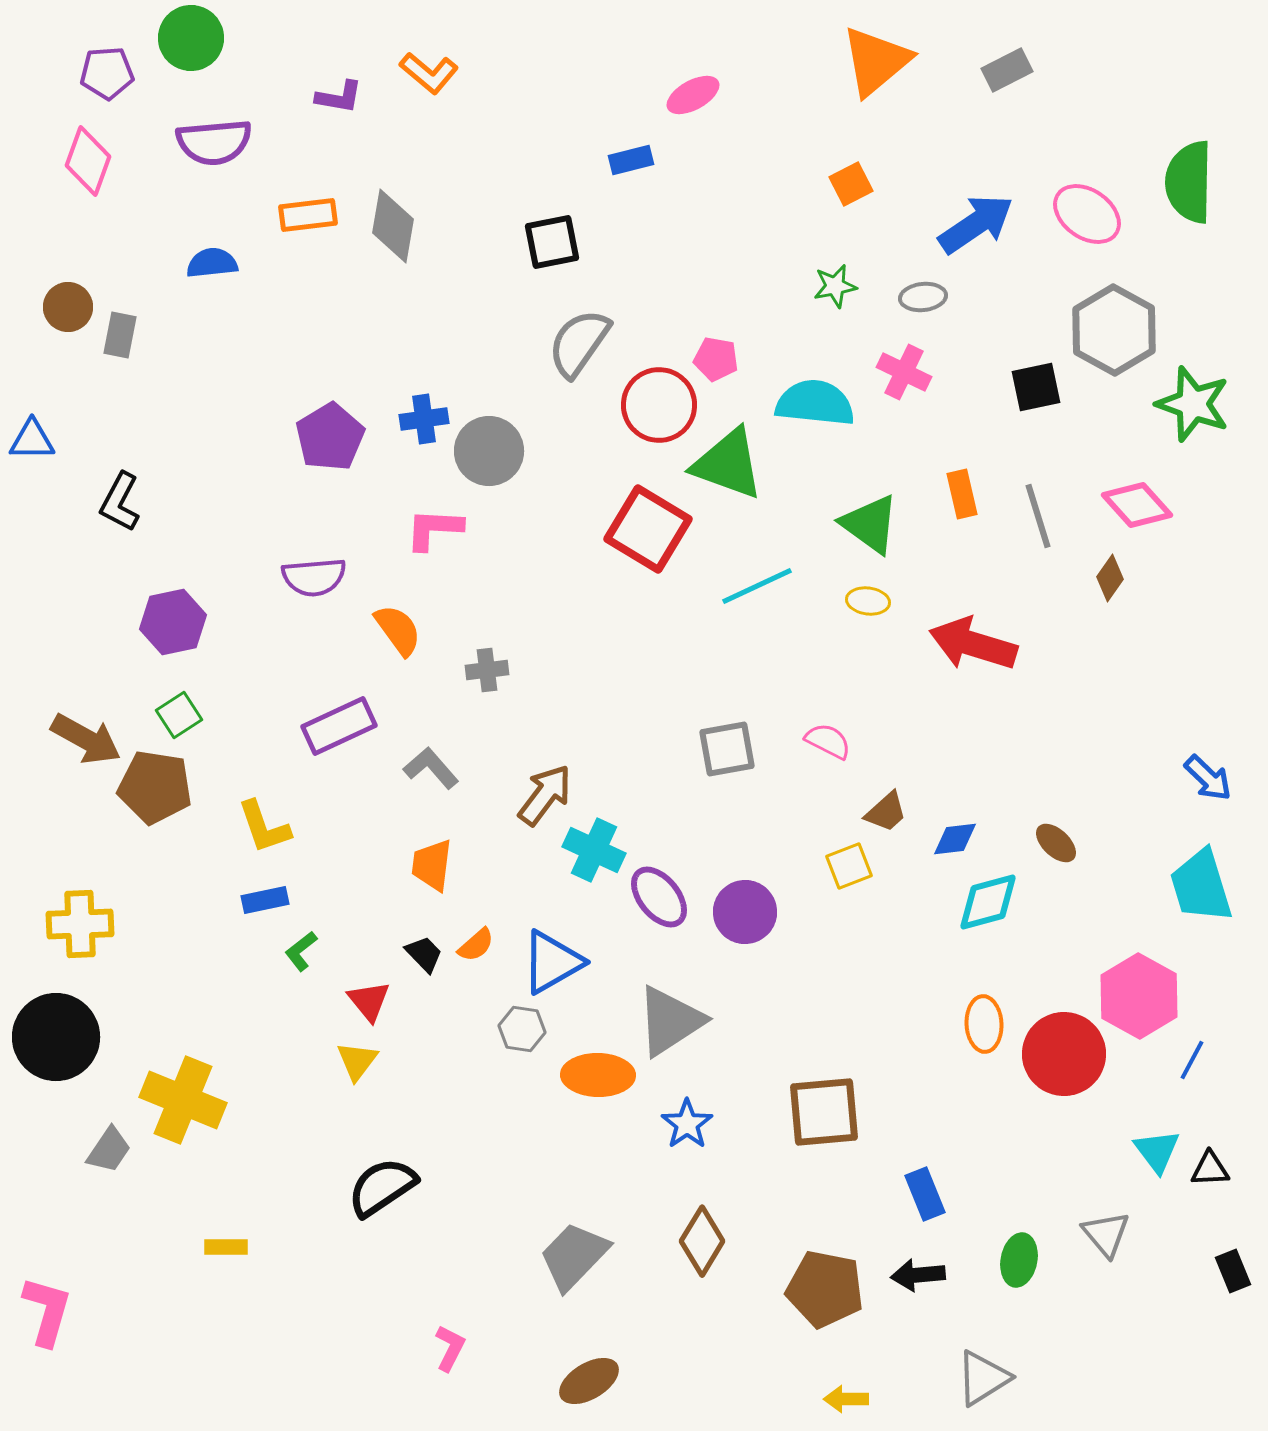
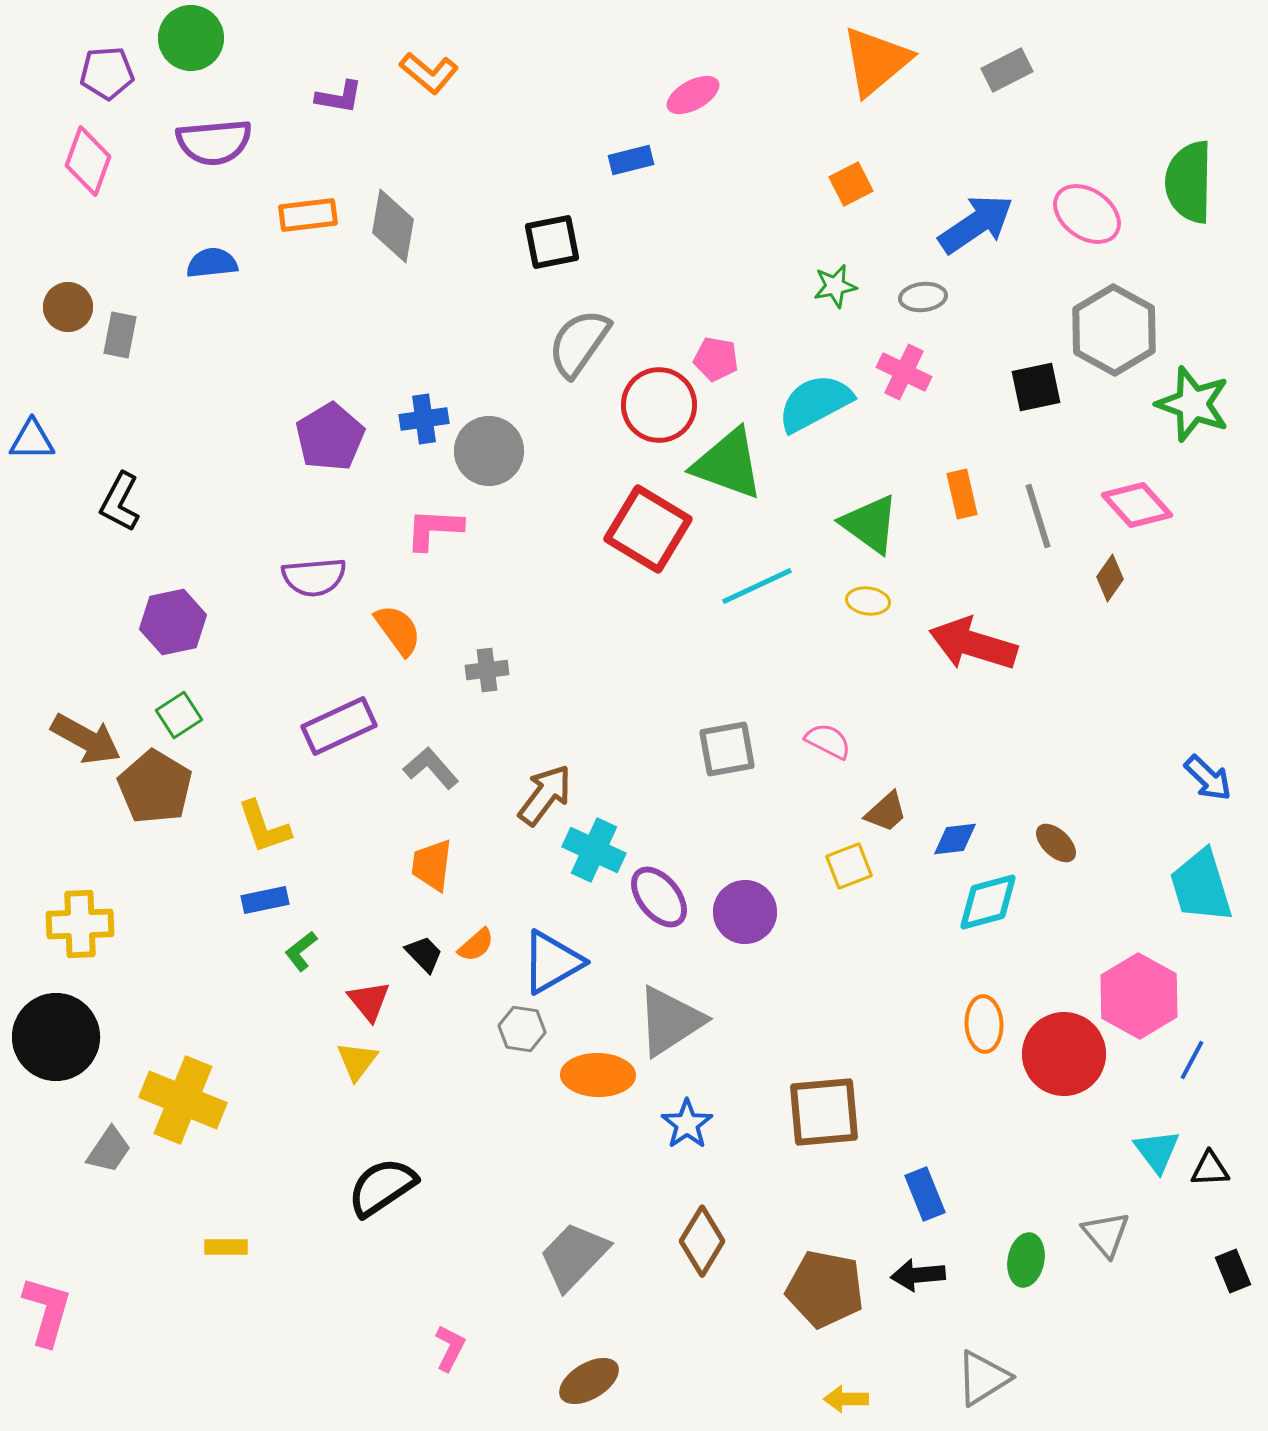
cyan semicircle at (815, 403): rotated 34 degrees counterclockwise
brown pentagon at (155, 787): rotated 22 degrees clockwise
green ellipse at (1019, 1260): moved 7 px right
